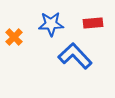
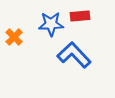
red rectangle: moved 13 px left, 7 px up
blue L-shape: moved 1 px left, 1 px up
